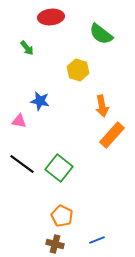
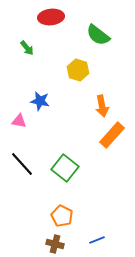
green semicircle: moved 3 px left, 1 px down
black line: rotated 12 degrees clockwise
green square: moved 6 px right
